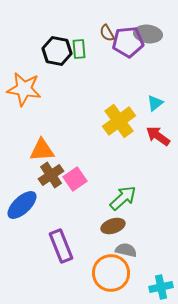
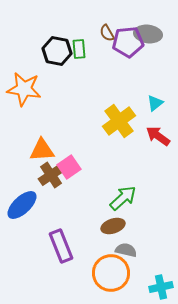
pink square: moved 6 px left, 12 px up
